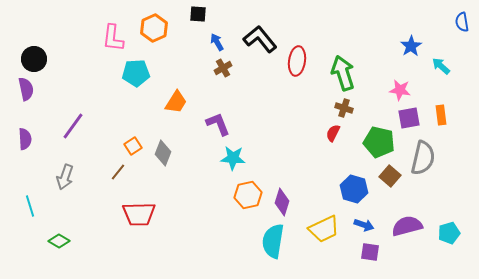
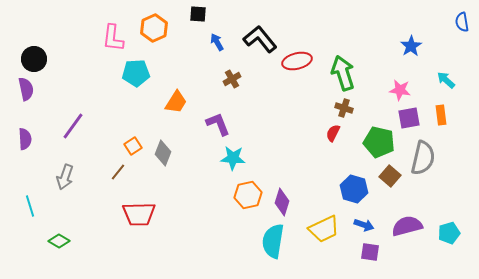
red ellipse at (297, 61): rotated 68 degrees clockwise
cyan arrow at (441, 66): moved 5 px right, 14 px down
brown cross at (223, 68): moved 9 px right, 11 px down
